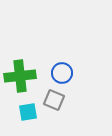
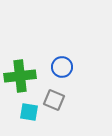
blue circle: moved 6 px up
cyan square: moved 1 px right; rotated 18 degrees clockwise
